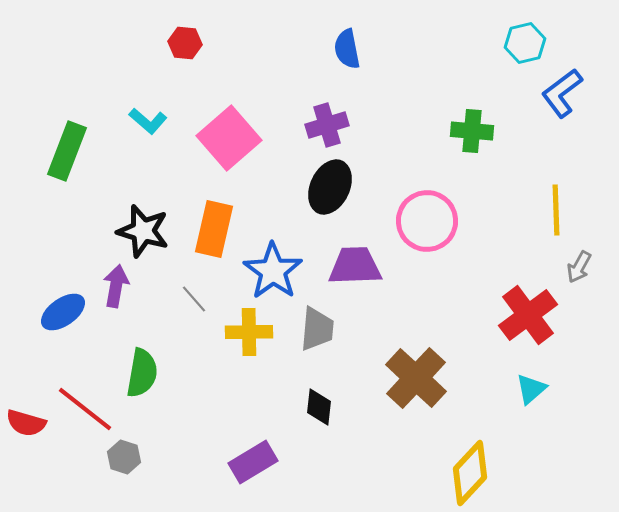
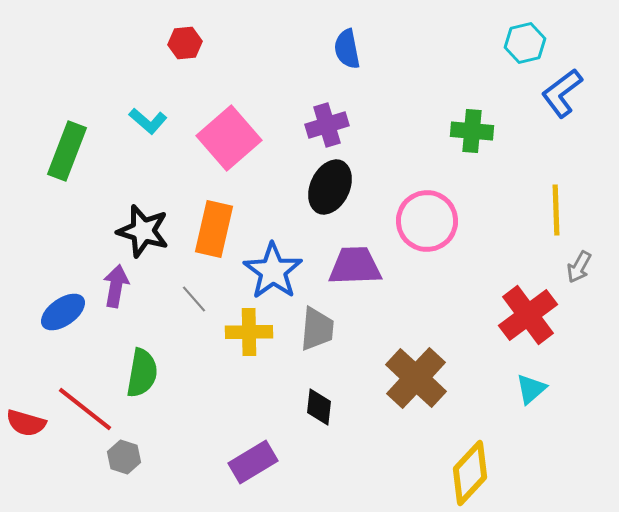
red hexagon: rotated 12 degrees counterclockwise
